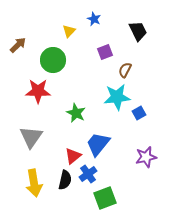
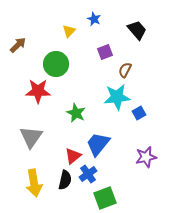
black trapezoid: moved 1 px left, 1 px up; rotated 15 degrees counterclockwise
green circle: moved 3 px right, 4 px down
